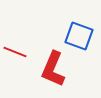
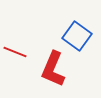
blue square: moved 2 px left; rotated 16 degrees clockwise
